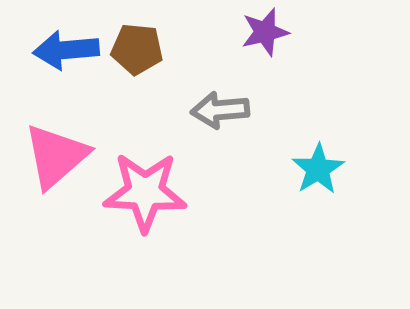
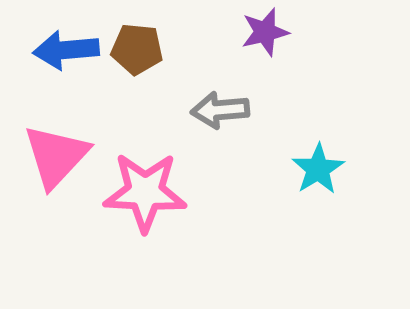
pink triangle: rotated 6 degrees counterclockwise
